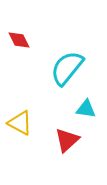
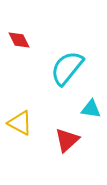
cyan triangle: moved 5 px right
